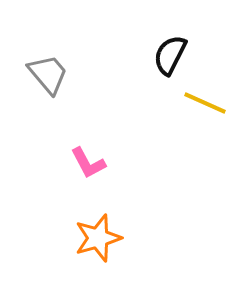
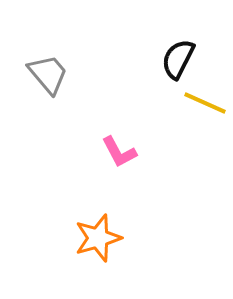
black semicircle: moved 8 px right, 4 px down
pink L-shape: moved 31 px right, 11 px up
